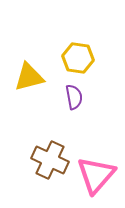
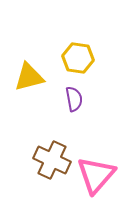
purple semicircle: moved 2 px down
brown cross: moved 2 px right
